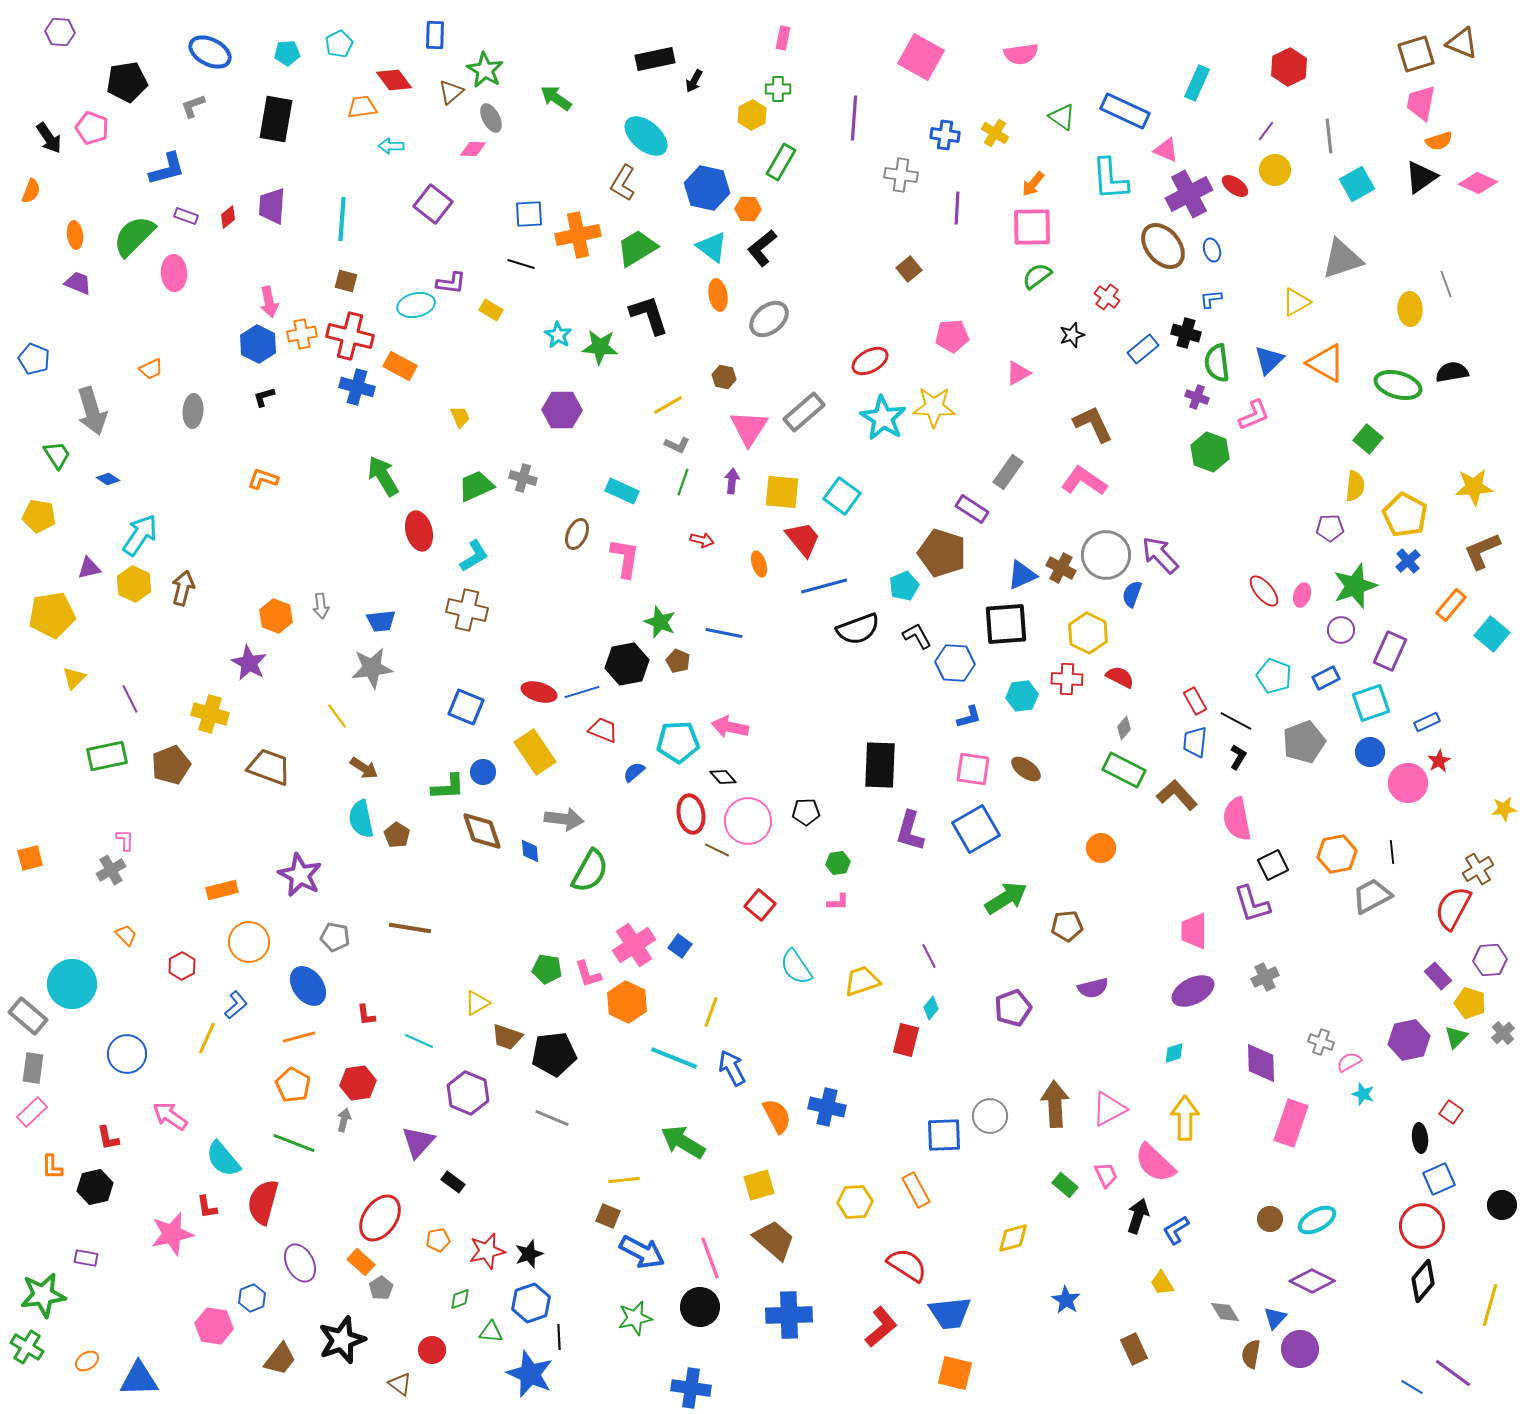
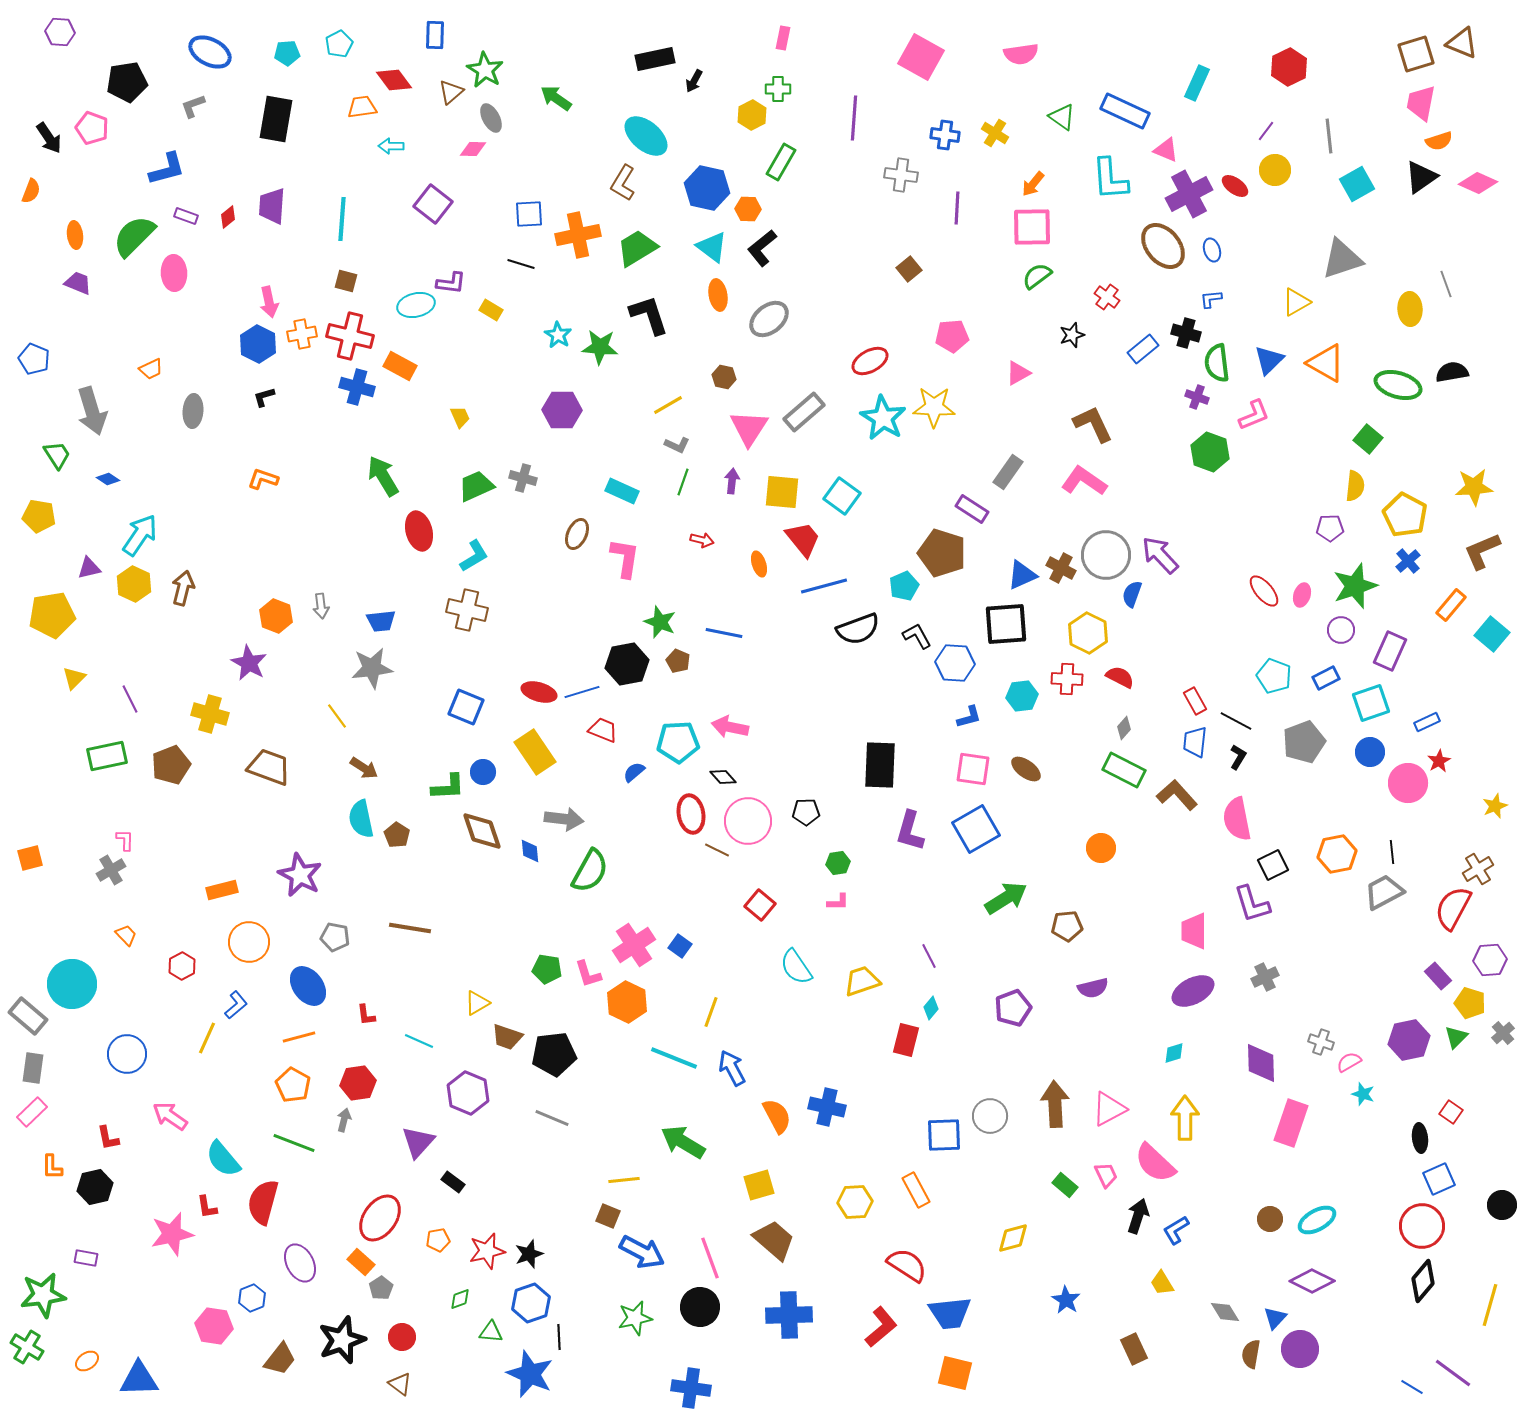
yellow star at (1504, 809): moved 9 px left, 3 px up; rotated 15 degrees counterclockwise
gray trapezoid at (1372, 896): moved 12 px right, 4 px up
red circle at (432, 1350): moved 30 px left, 13 px up
